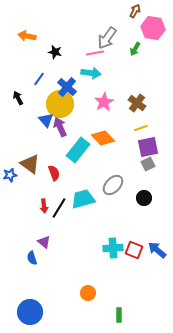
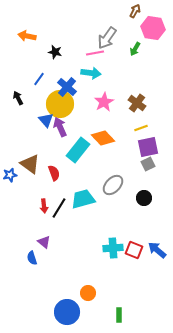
blue circle: moved 37 px right
